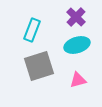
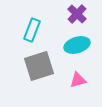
purple cross: moved 1 px right, 3 px up
